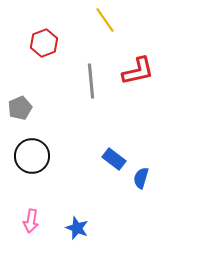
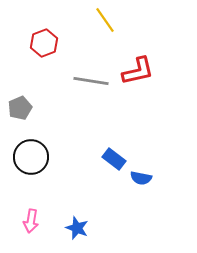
gray line: rotated 76 degrees counterclockwise
black circle: moved 1 px left, 1 px down
blue semicircle: rotated 95 degrees counterclockwise
